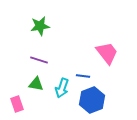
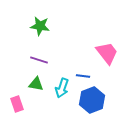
green star: rotated 18 degrees clockwise
